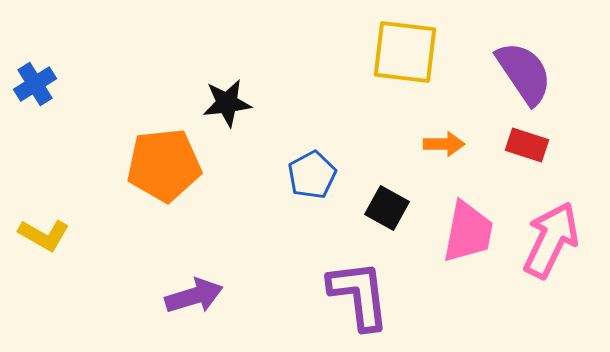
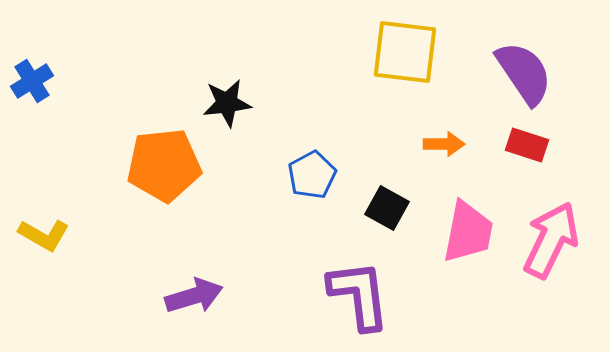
blue cross: moved 3 px left, 3 px up
